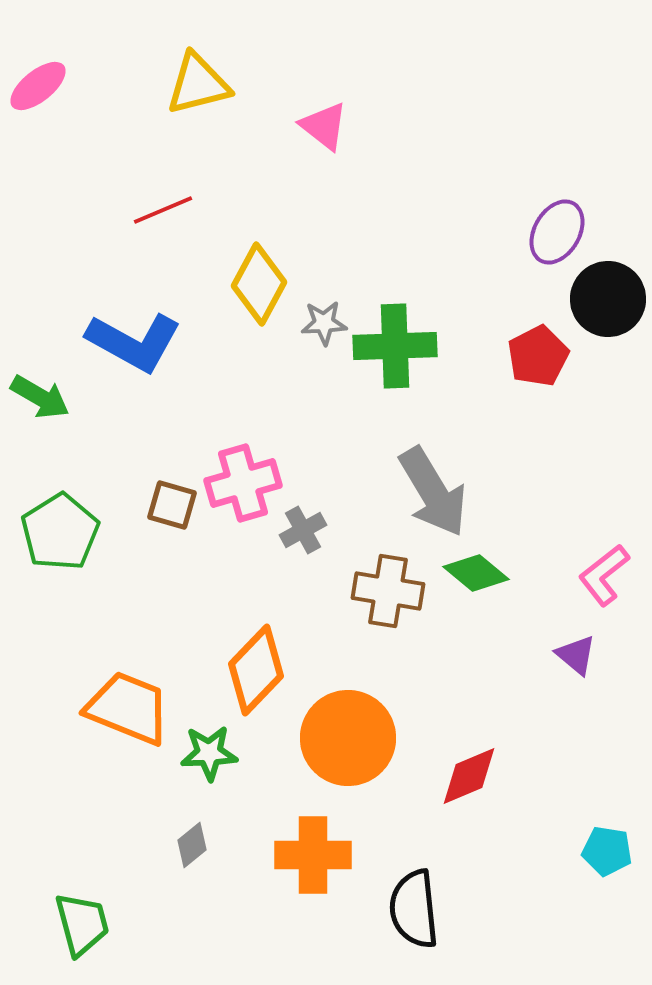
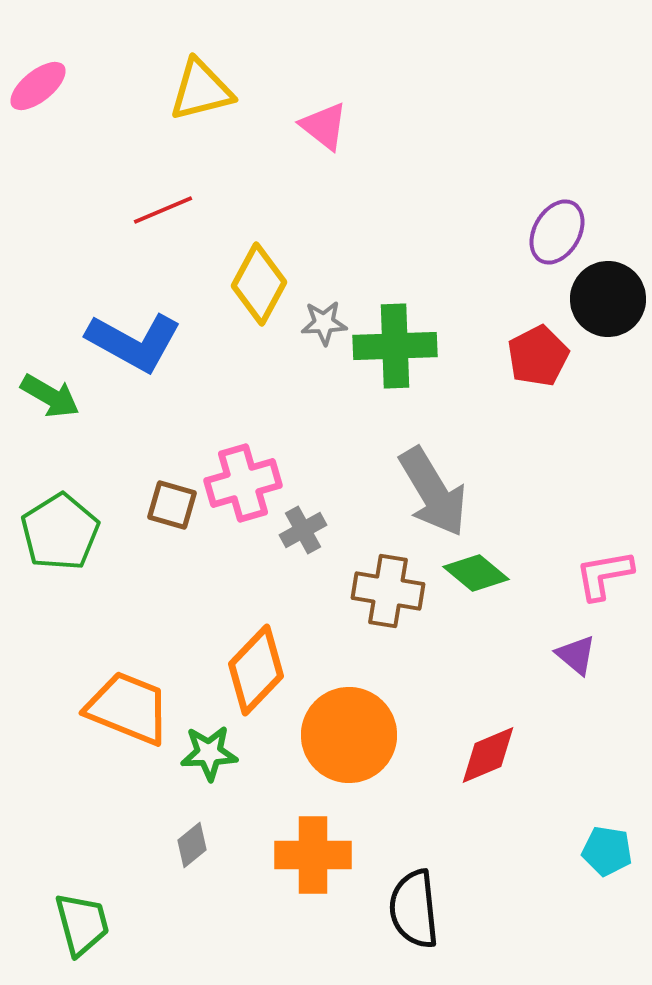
yellow triangle: moved 3 px right, 6 px down
green arrow: moved 10 px right, 1 px up
pink L-shape: rotated 28 degrees clockwise
orange circle: moved 1 px right, 3 px up
red diamond: moved 19 px right, 21 px up
